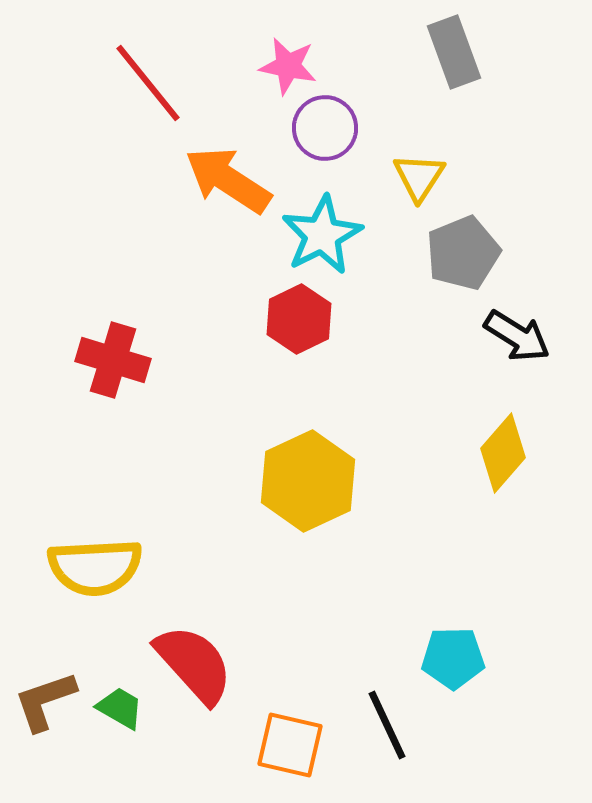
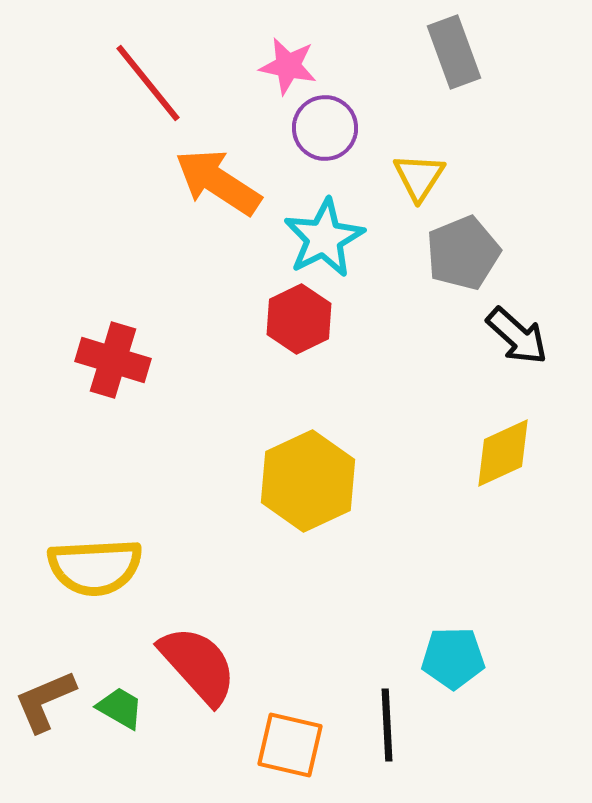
orange arrow: moved 10 px left, 2 px down
cyan star: moved 2 px right, 3 px down
black arrow: rotated 10 degrees clockwise
yellow diamond: rotated 24 degrees clockwise
red semicircle: moved 4 px right, 1 px down
brown L-shape: rotated 4 degrees counterclockwise
black line: rotated 22 degrees clockwise
